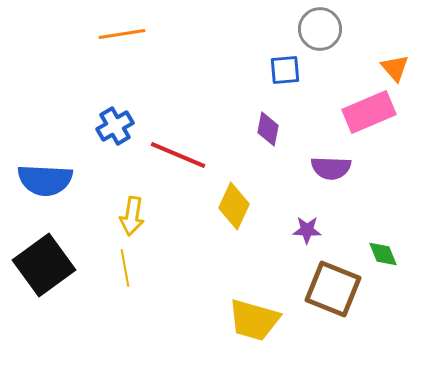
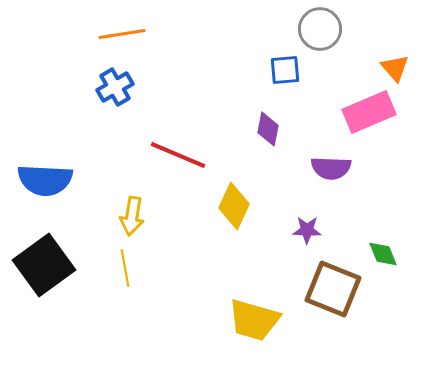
blue cross: moved 39 px up
